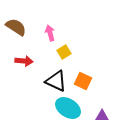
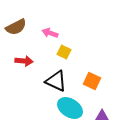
brown semicircle: rotated 120 degrees clockwise
pink arrow: rotated 56 degrees counterclockwise
yellow square: rotated 32 degrees counterclockwise
orange square: moved 9 px right
cyan ellipse: moved 2 px right
